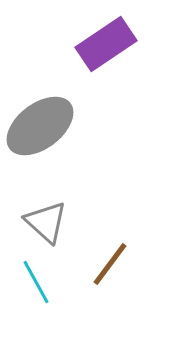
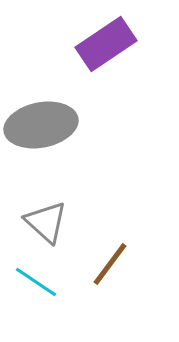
gray ellipse: moved 1 px right, 1 px up; rotated 26 degrees clockwise
cyan line: rotated 27 degrees counterclockwise
